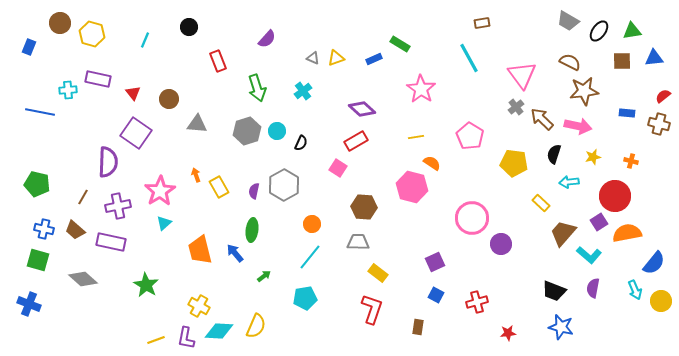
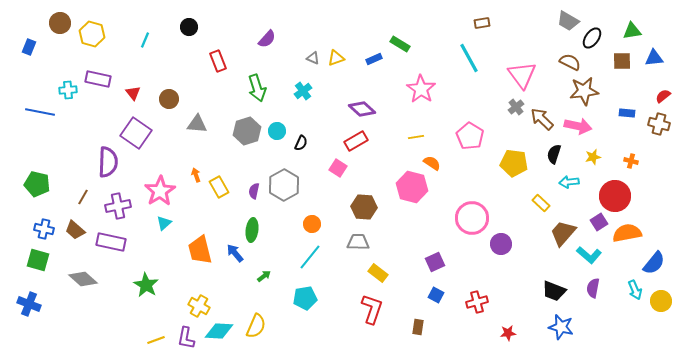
black ellipse at (599, 31): moved 7 px left, 7 px down
